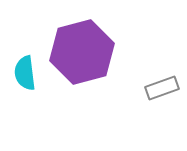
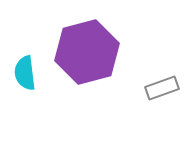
purple hexagon: moved 5 px right
